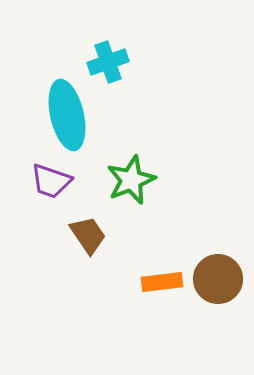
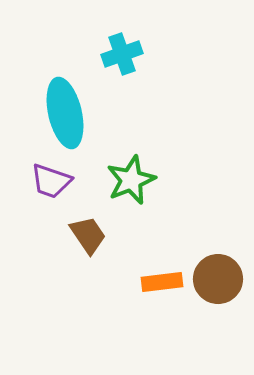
cyan cross: moved 14 px right, 8 px up
cyan ellipse: moved 2 px left, 2 px up
